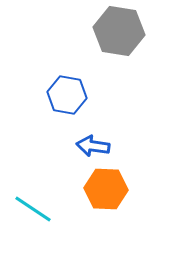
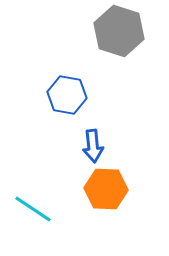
gray hexagon: rotated 9 degrees clockwise
blue arrow: rotated 104 degrees counterclockwise
